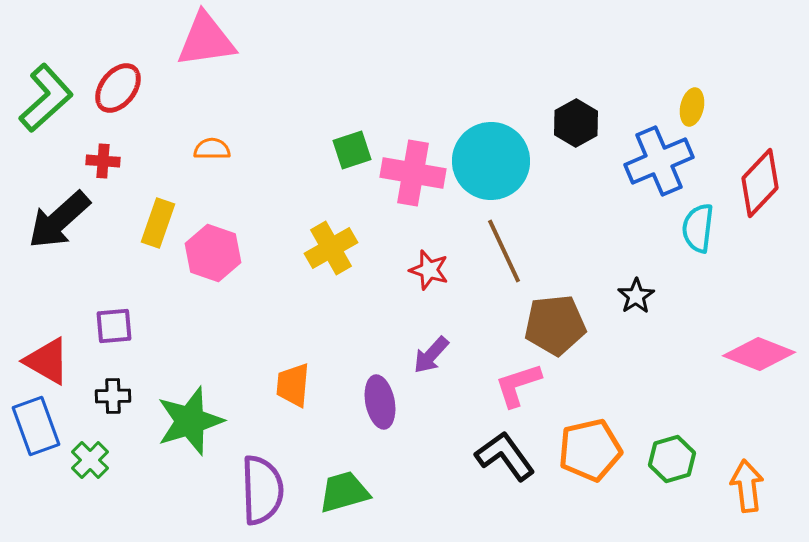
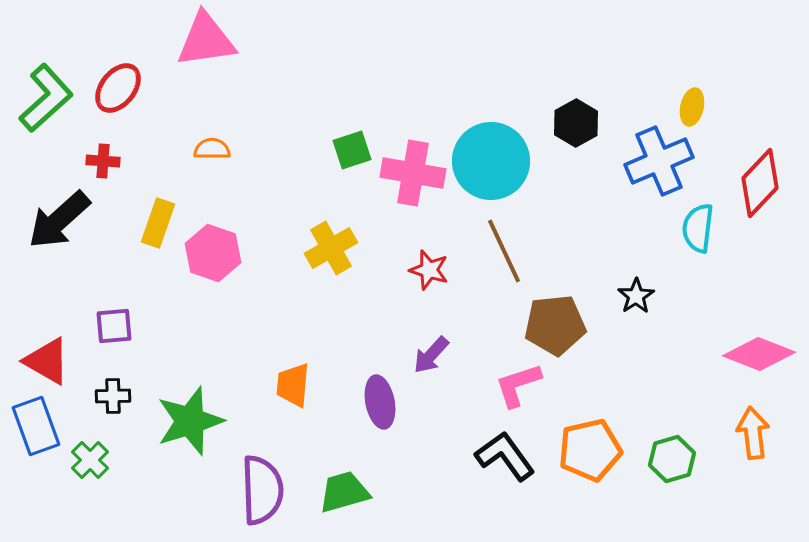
orange arrow: moved 6 px right, 53 px up
